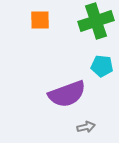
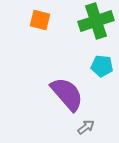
orange square: rotated 15 degrees clockwise
purple semicircle: rotated 111 degrees counterclockwise
gray arrow: rotated 24 degrees counterclockwise
